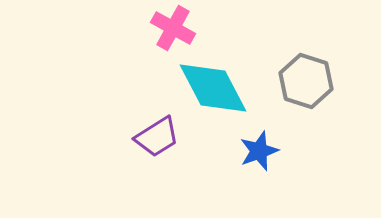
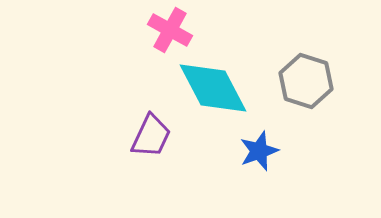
pink cross: moved 3 px left, 2 px down
purple trapezoid: moved 6 px left, 1 px up; rotated 33 degrees counterclockwise
